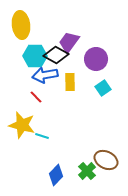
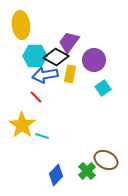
black diamond: moved 2 px down
purple circle: moved 2 px left, 1 px down
yellow rectangle: moved 8 px up; rotated 12 degrees clockwise
yellow star: rotated 20 degrees clockwise
